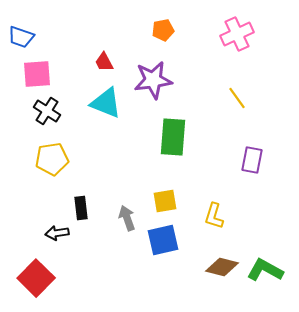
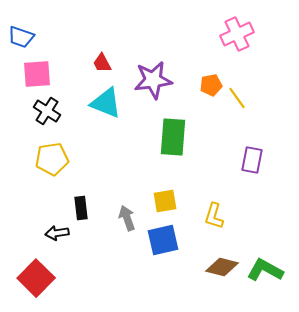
orange pentagon: moved 48 px right, 55 px down
red trapezoid: moved 2 px left, 1 px down
